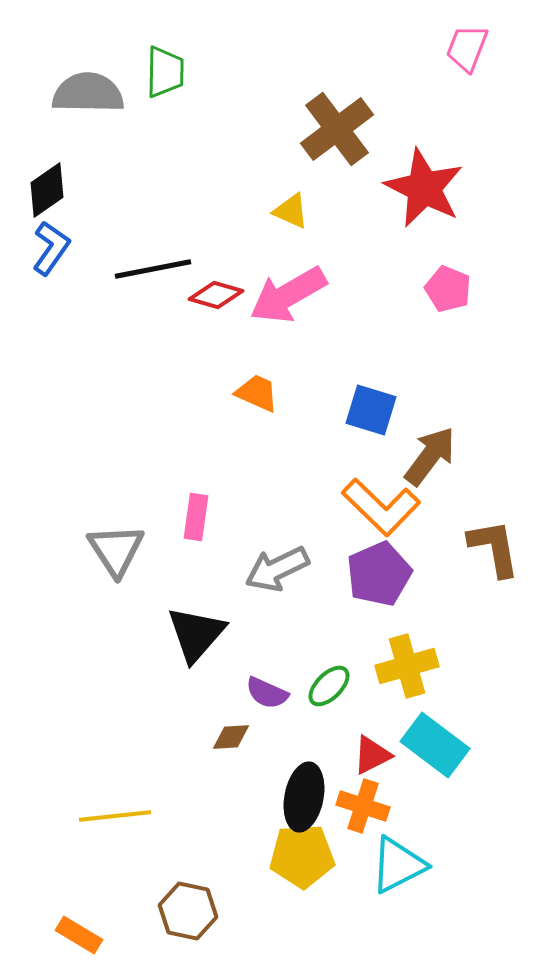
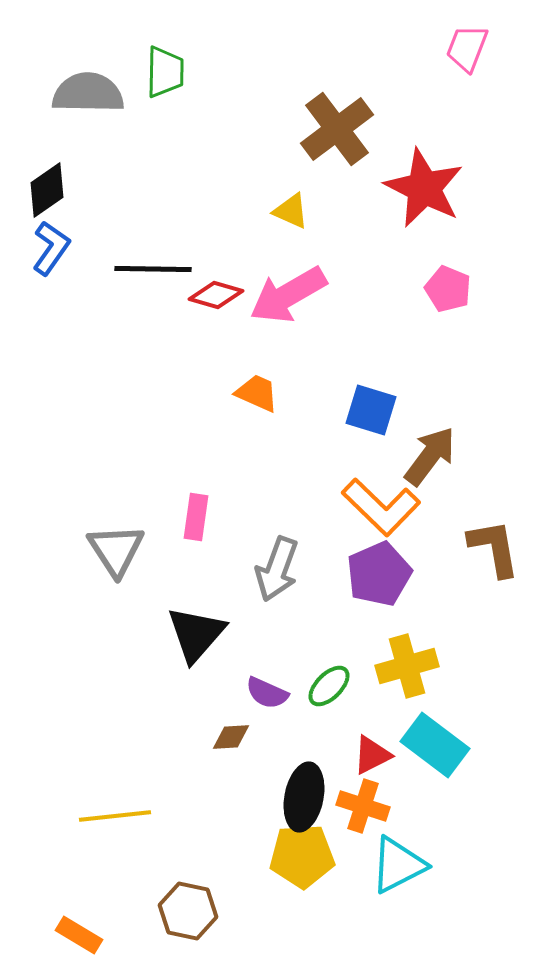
black line: rotated 12 degrees clockwise
gray arrow: rotated 44 degrees counterclockwise
